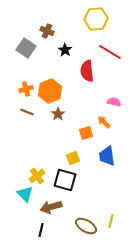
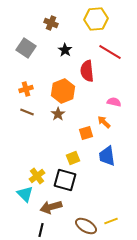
brown cross: moved 4 px right, 8 px up
orange hexagon: moved 13 px right
yellow line: rotated 56 degrees clockwise
